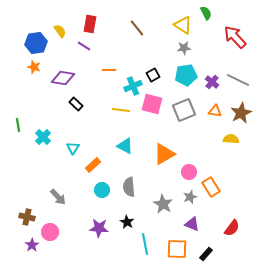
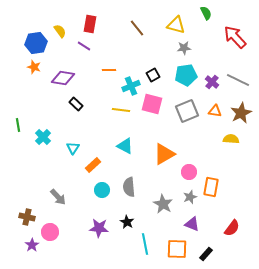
yellow triangle at (183, 25): moved 7 px left; rotated 18 degrees counterclockwise
cyan cross at (133, 86): moved 2 px left
gray square at (184, 110): moved 3 px right, 1 px down
orange rectangle at (211, 187): rotated 42 degrees clockwise
